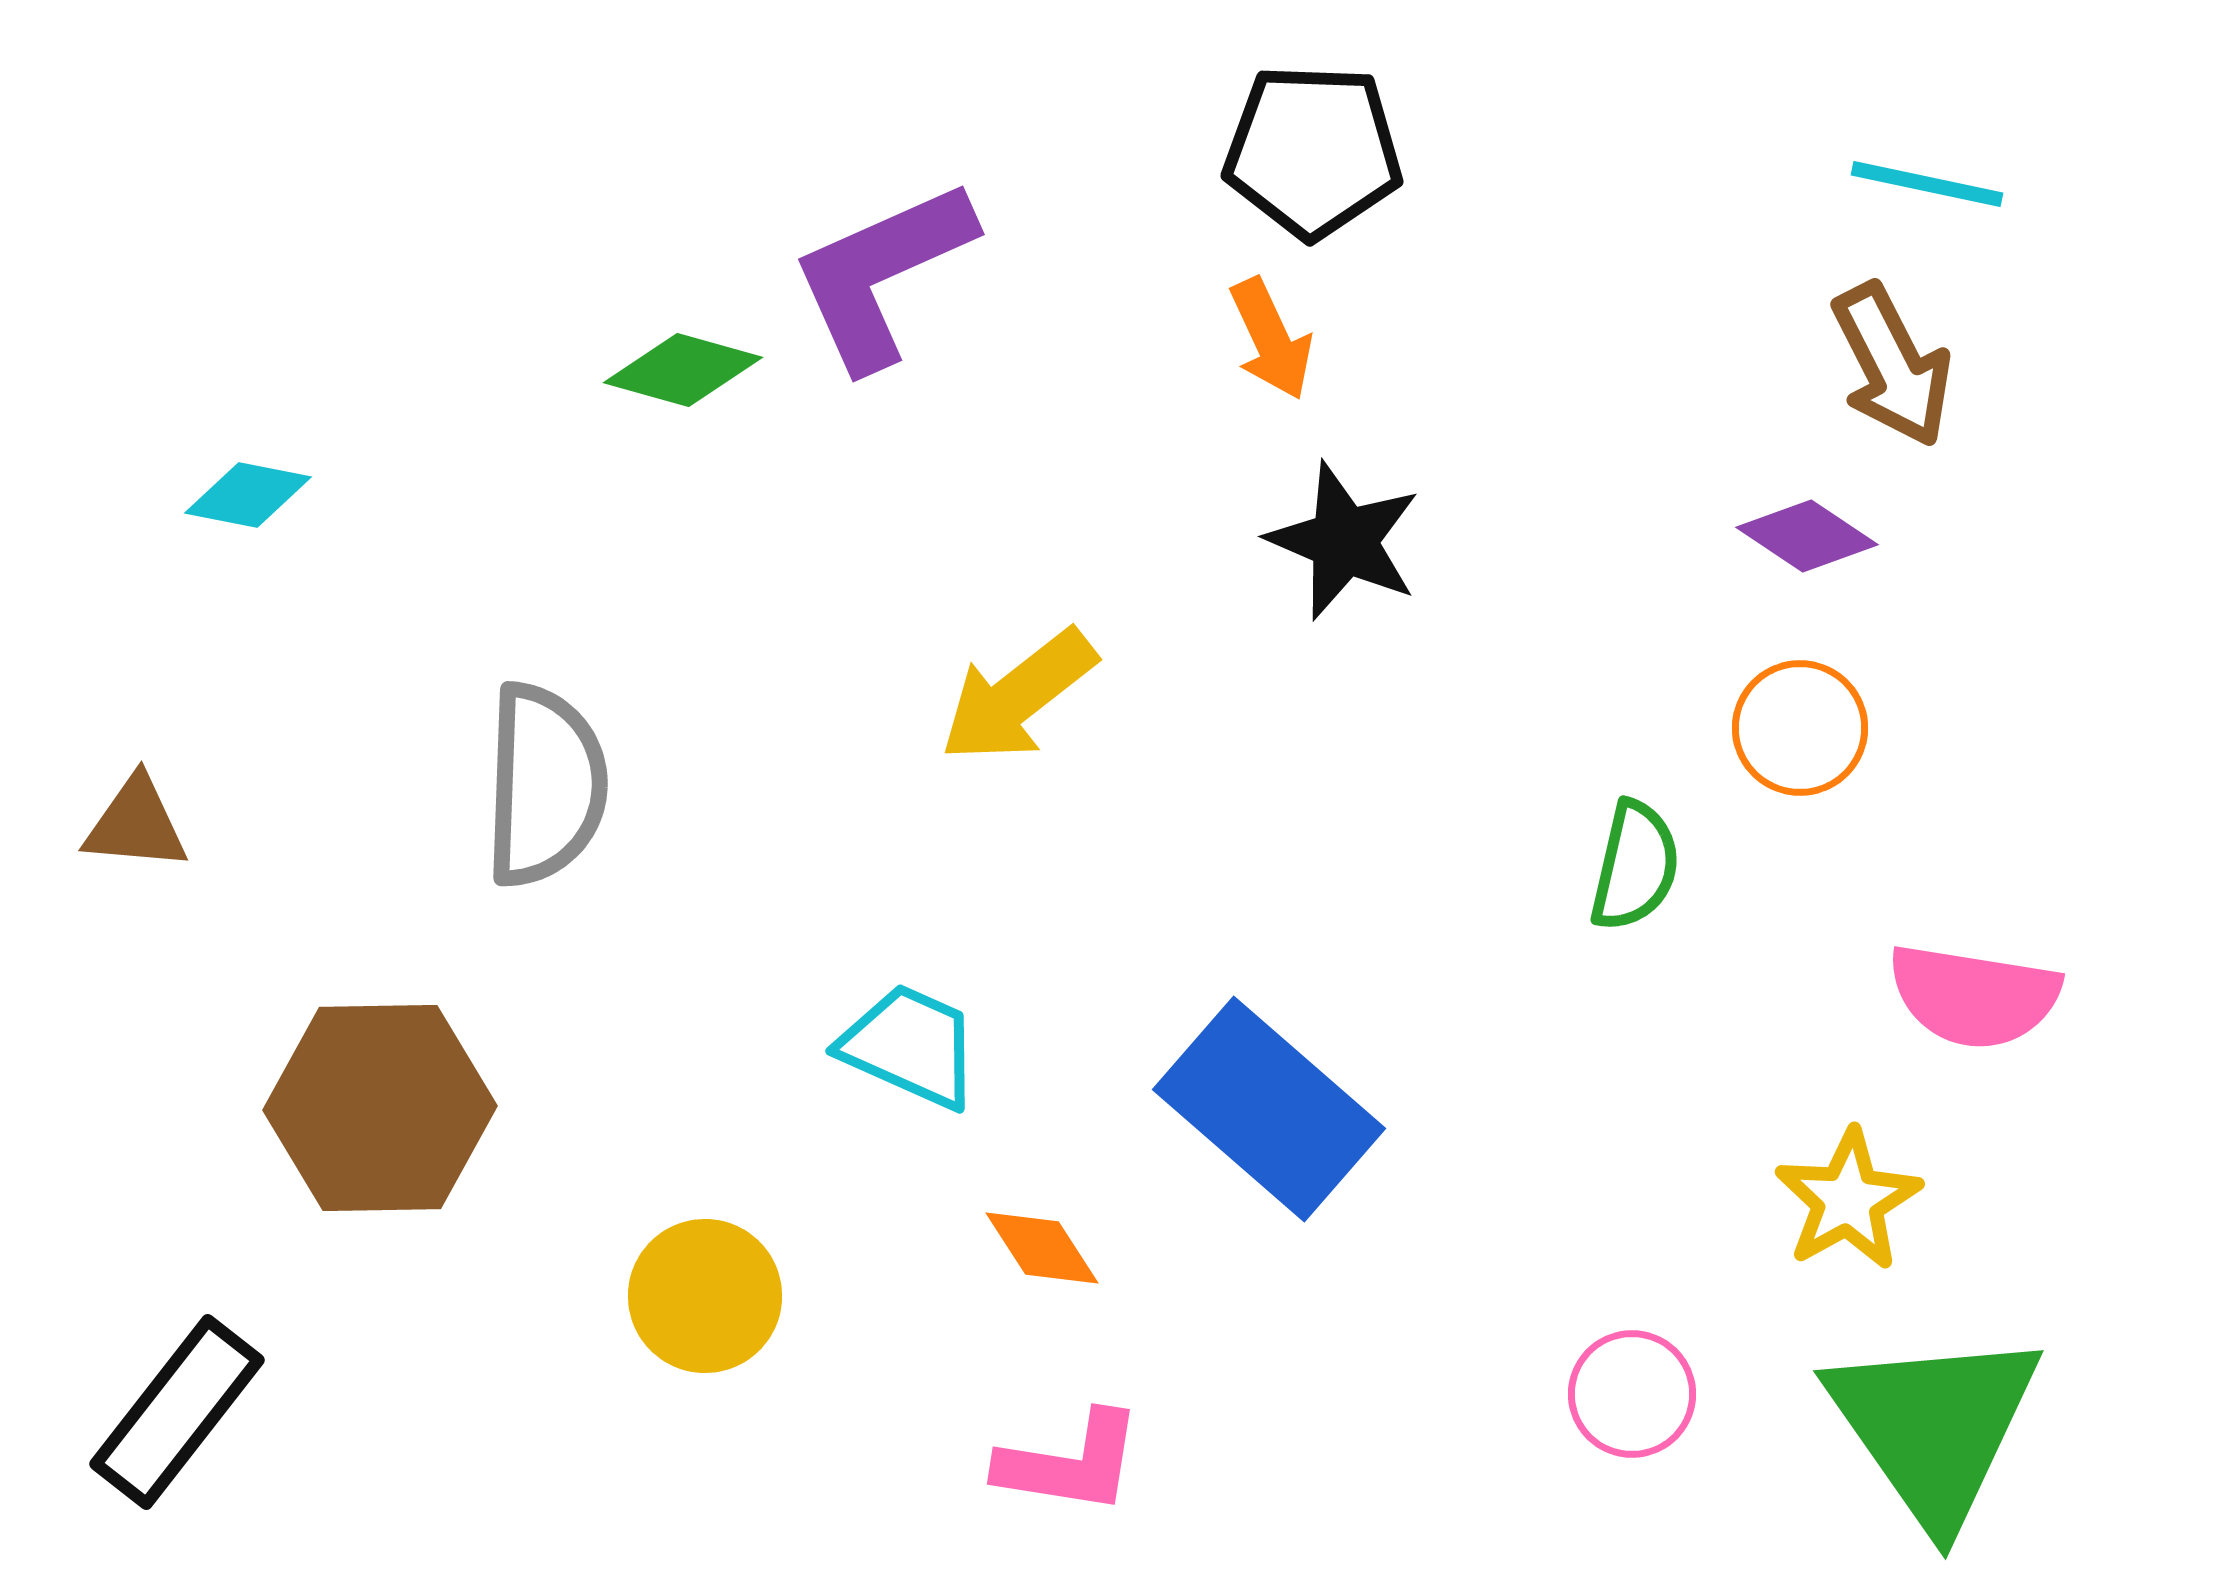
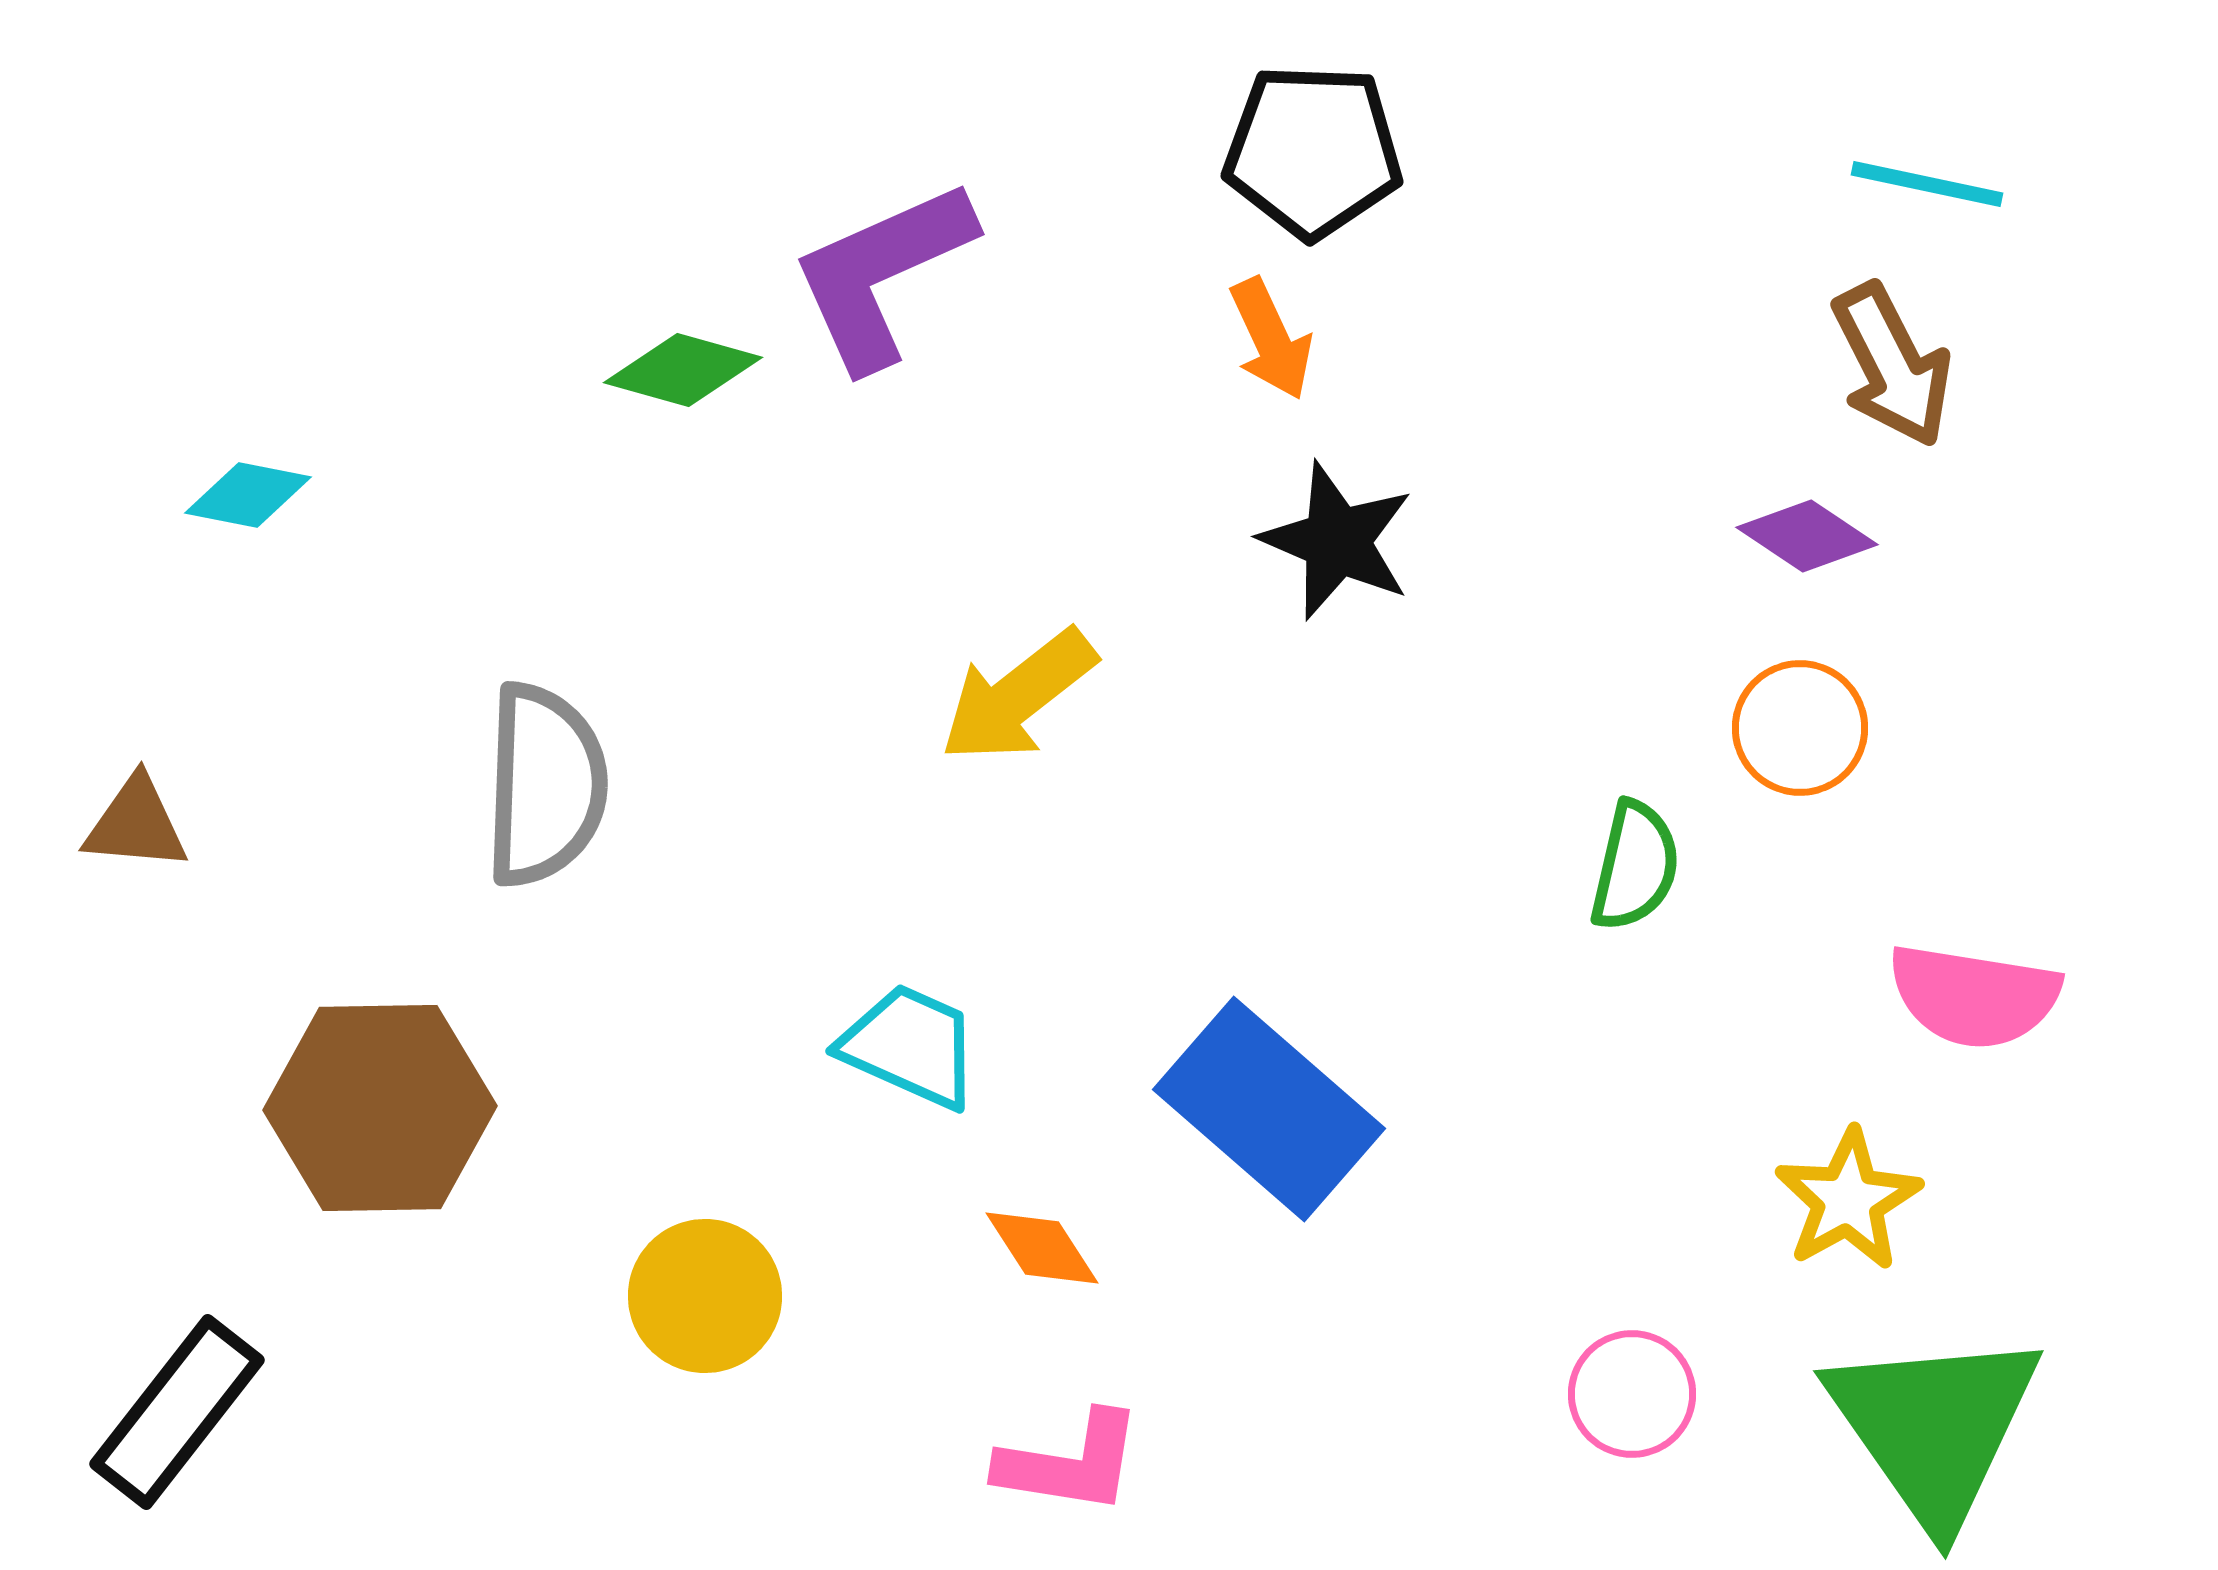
black star: moved 7 px left
